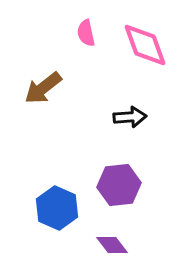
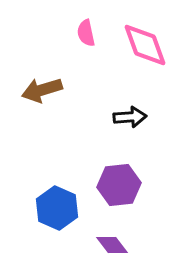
brown arrow: moved 1 px left, 2 px down; rotated 21 degrees clockwise
